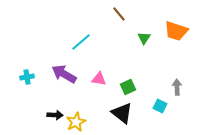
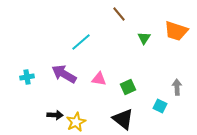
black triangle: moved 1 px right, 6 px down
